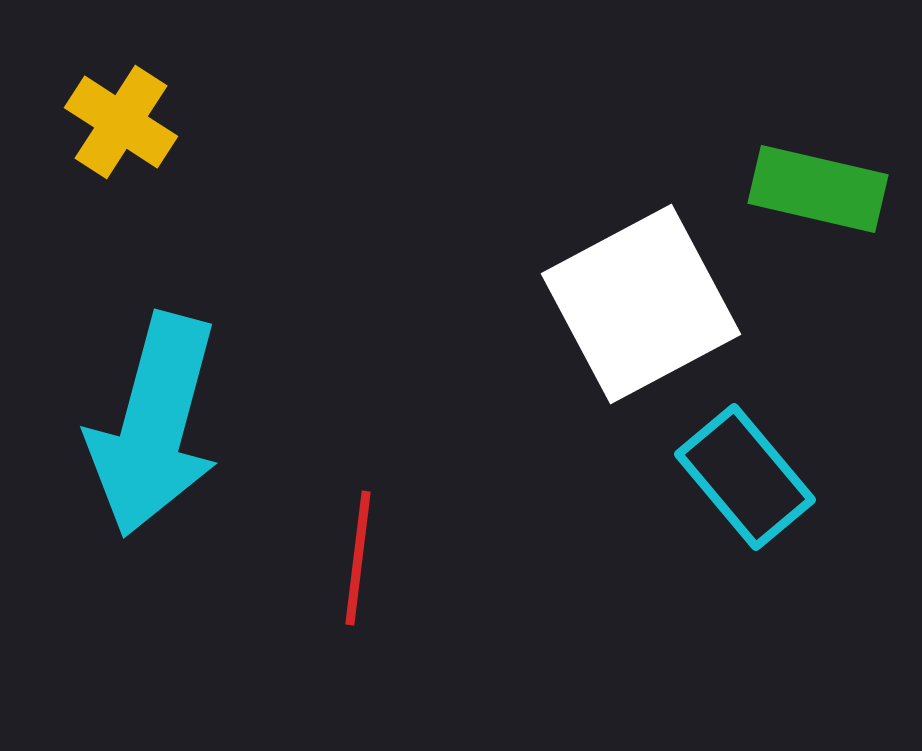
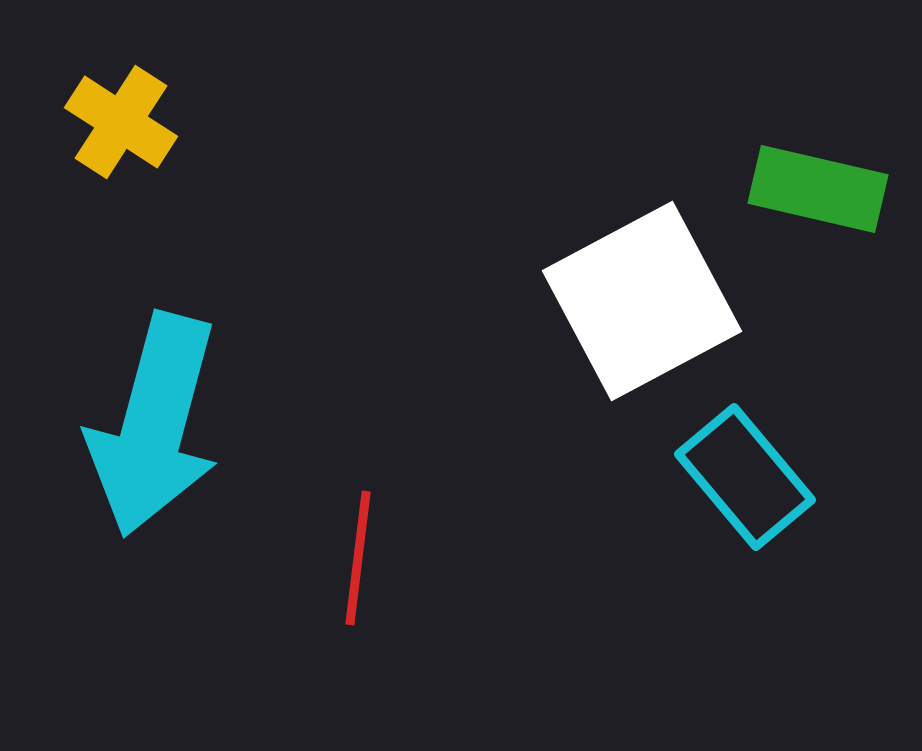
white square: moved 1 px right, 3 px up
